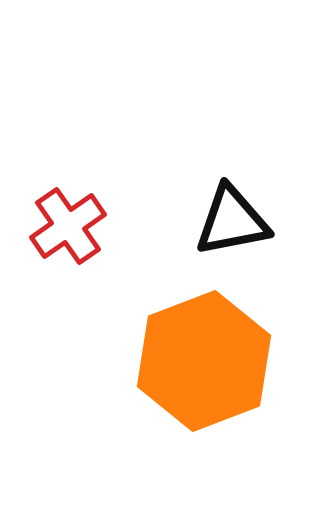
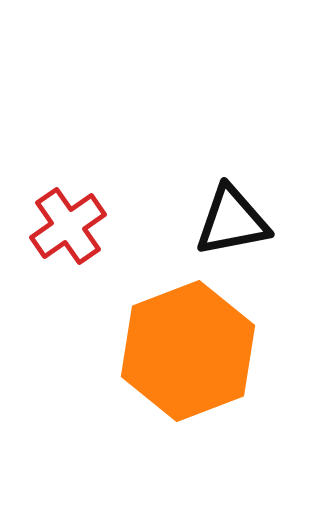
orange hexagon: moved 16 px left, 10 px up
